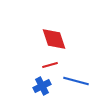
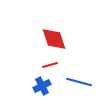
blue line: moved 3 px right, 1 px down
